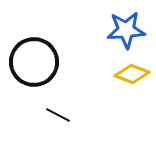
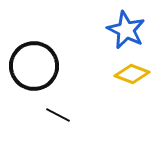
blue star: rotated 30 degrees clockwise
black circle: moved 4 px down
